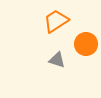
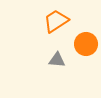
gray triangle: rotated 12 degrees counterclockwise
